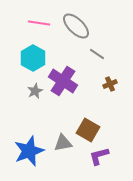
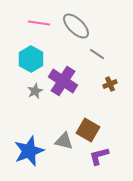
cyan hexagon: moved 2 px left, 1 px down
gray triangle: moved 1 px right, 2 px up; rotated 24 degrees clockwise
